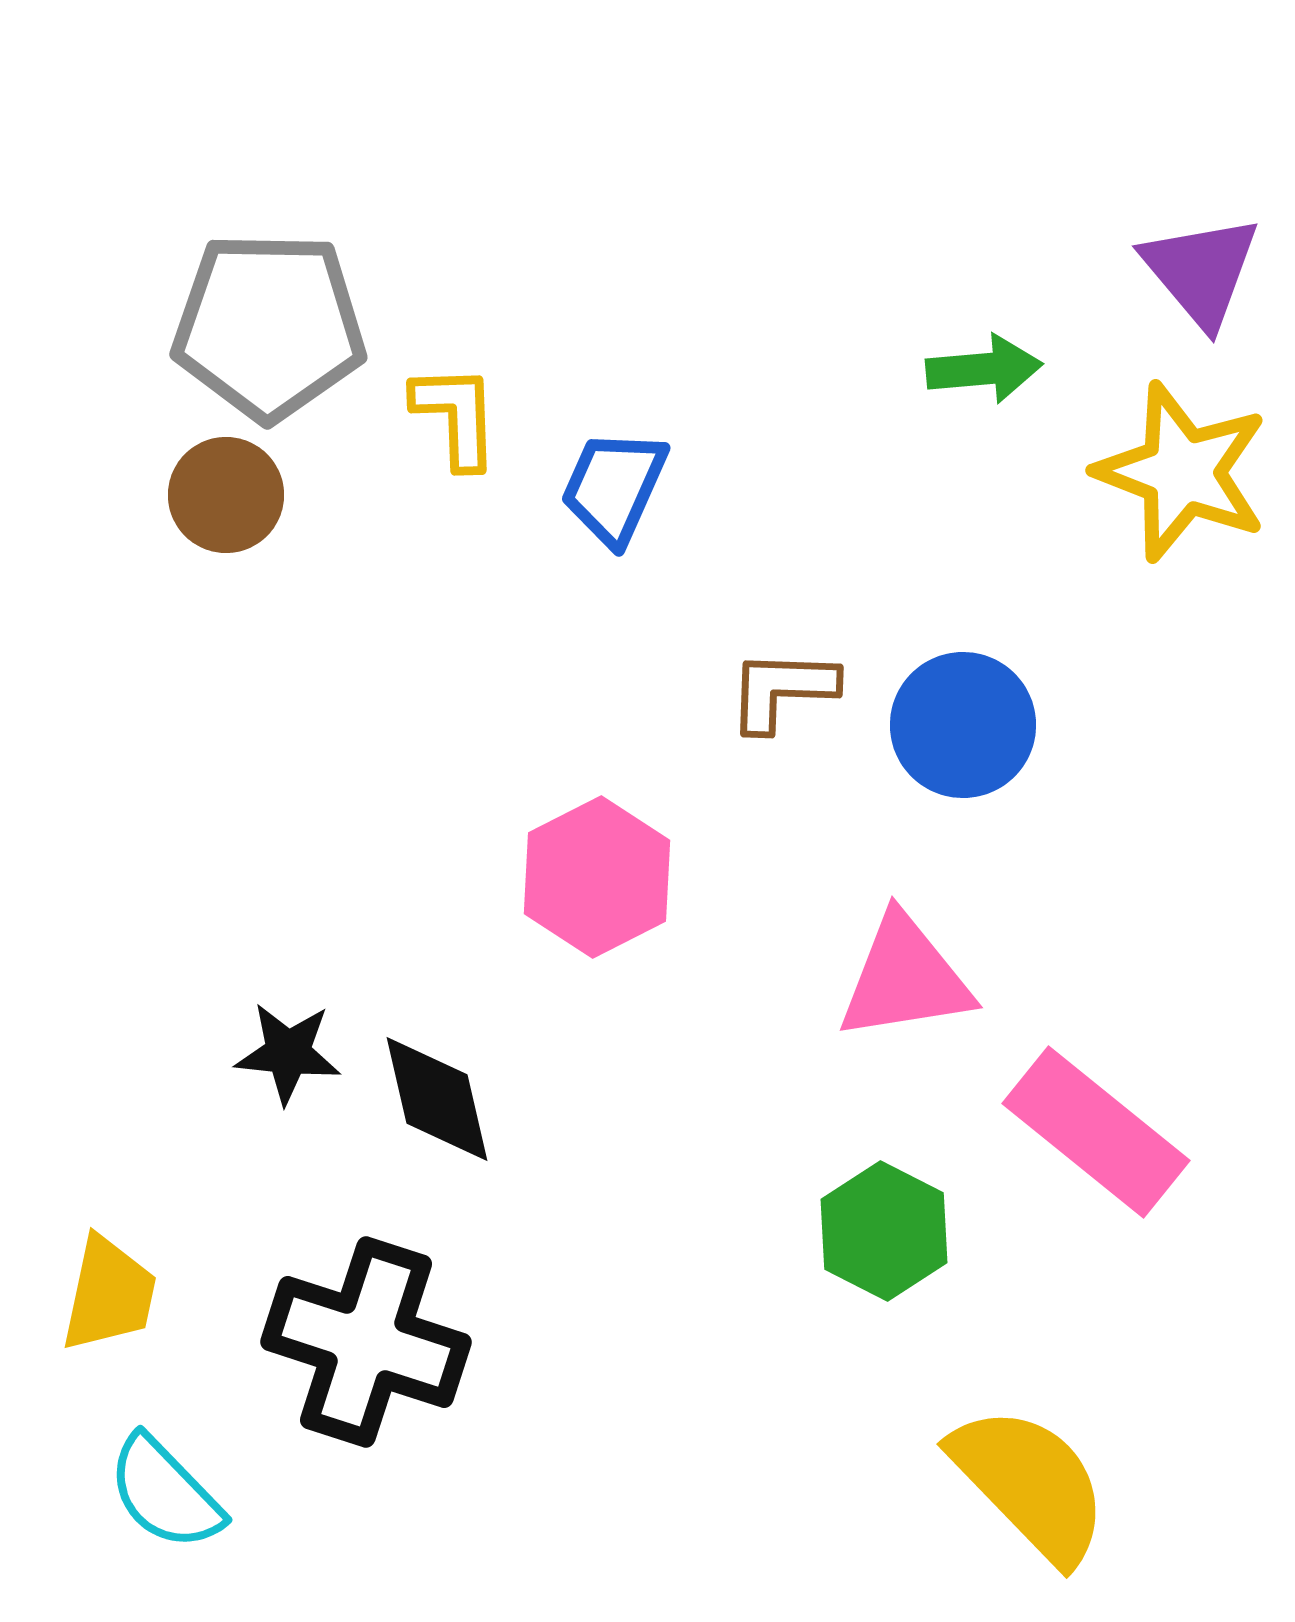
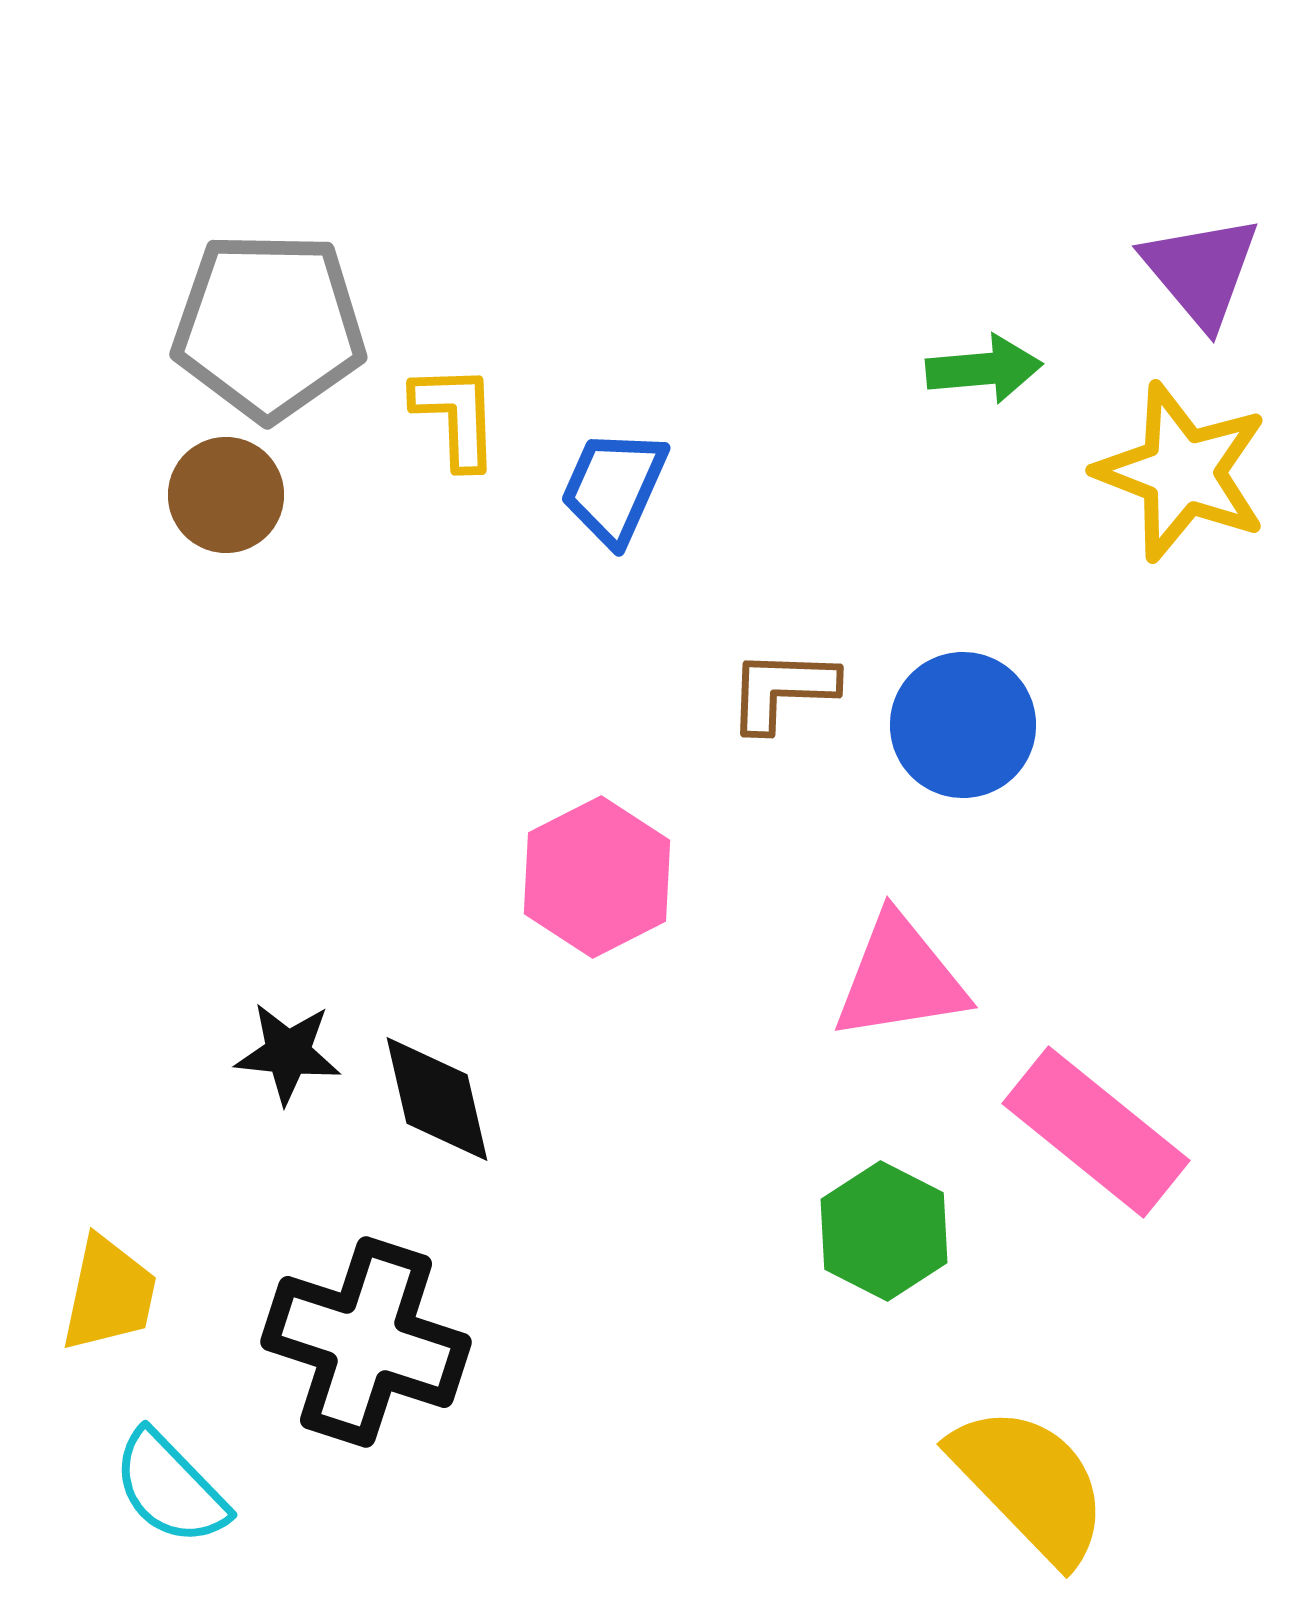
pink triangle: moved 5 px left
cyan semicircle: moved 5 px right, 5 px up
